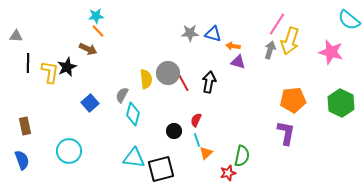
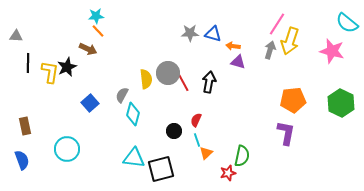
cyan semicircle: moved 2 px left, 3 px down
pink star: moved 1 px right, 1 px up
cyan circle: moved 2 px left, 2 px up
